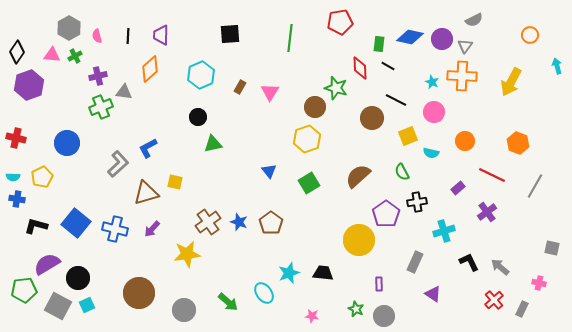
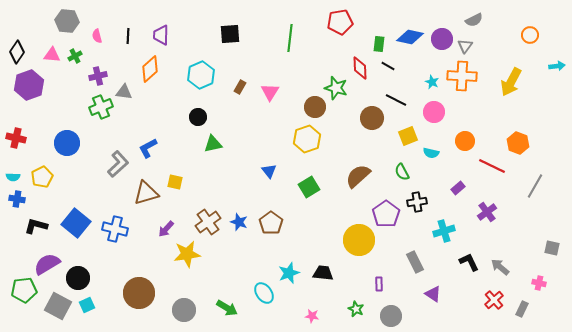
gray hexagon at (69, 28): moved 2 px left, 7 px up; rotated 25 degrees counterclockwise
cyan arrow at (557, 66): rotated 98 degrees clockwise
red line at (492, 175): moved 9 px up
green square at (309, 183): moved 4 px down
purple arrow at (152, 229): moved 14 px right
gray rectangle at (415, 262): rotated 50 degrees counterclockwise
green arrow at (228, 302): moved 1 px left, 6 px down; rotated 10 degrees counterclockwise
gray circle at (384, 316): moved 7 px right
